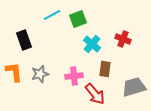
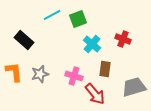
black rectangle: rotated 30 degrees counterclockwise
pink cross: rotated 24 degrees clockwise
